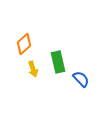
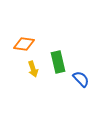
orange diamond: rotated 50 degrees clockwise
